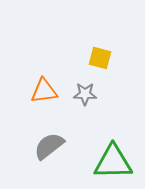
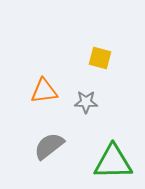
gray star: moved 1 px right, 8 px down
